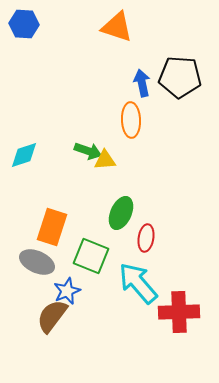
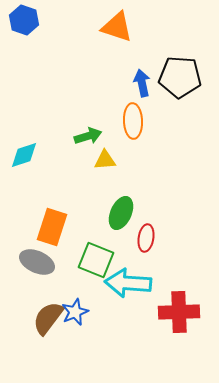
blue hexagon: moved 4 px up; rotated 16 degrees clockwise
orange ellipse: moved 2 px right, 1 px down
green arrow: moved 15 px up; rotated 36 degrees counterclockwise
green square: moved 5 px right, 4 px down
cyan arrow: moved 10 px left; rotated 45 degrees counterclockwise
blue star: moved 8 px right, 21 px down
brown semicircle: moved 4 px left, 2 px down
